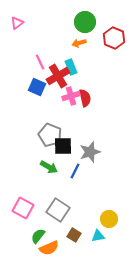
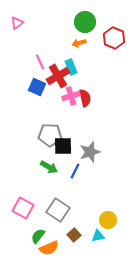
gray pentagon: rotated 20 degrees counterclockwise
yellow circle: moved 1 px left, 1 px down
brown square: rotated 16 degrees clockwise
